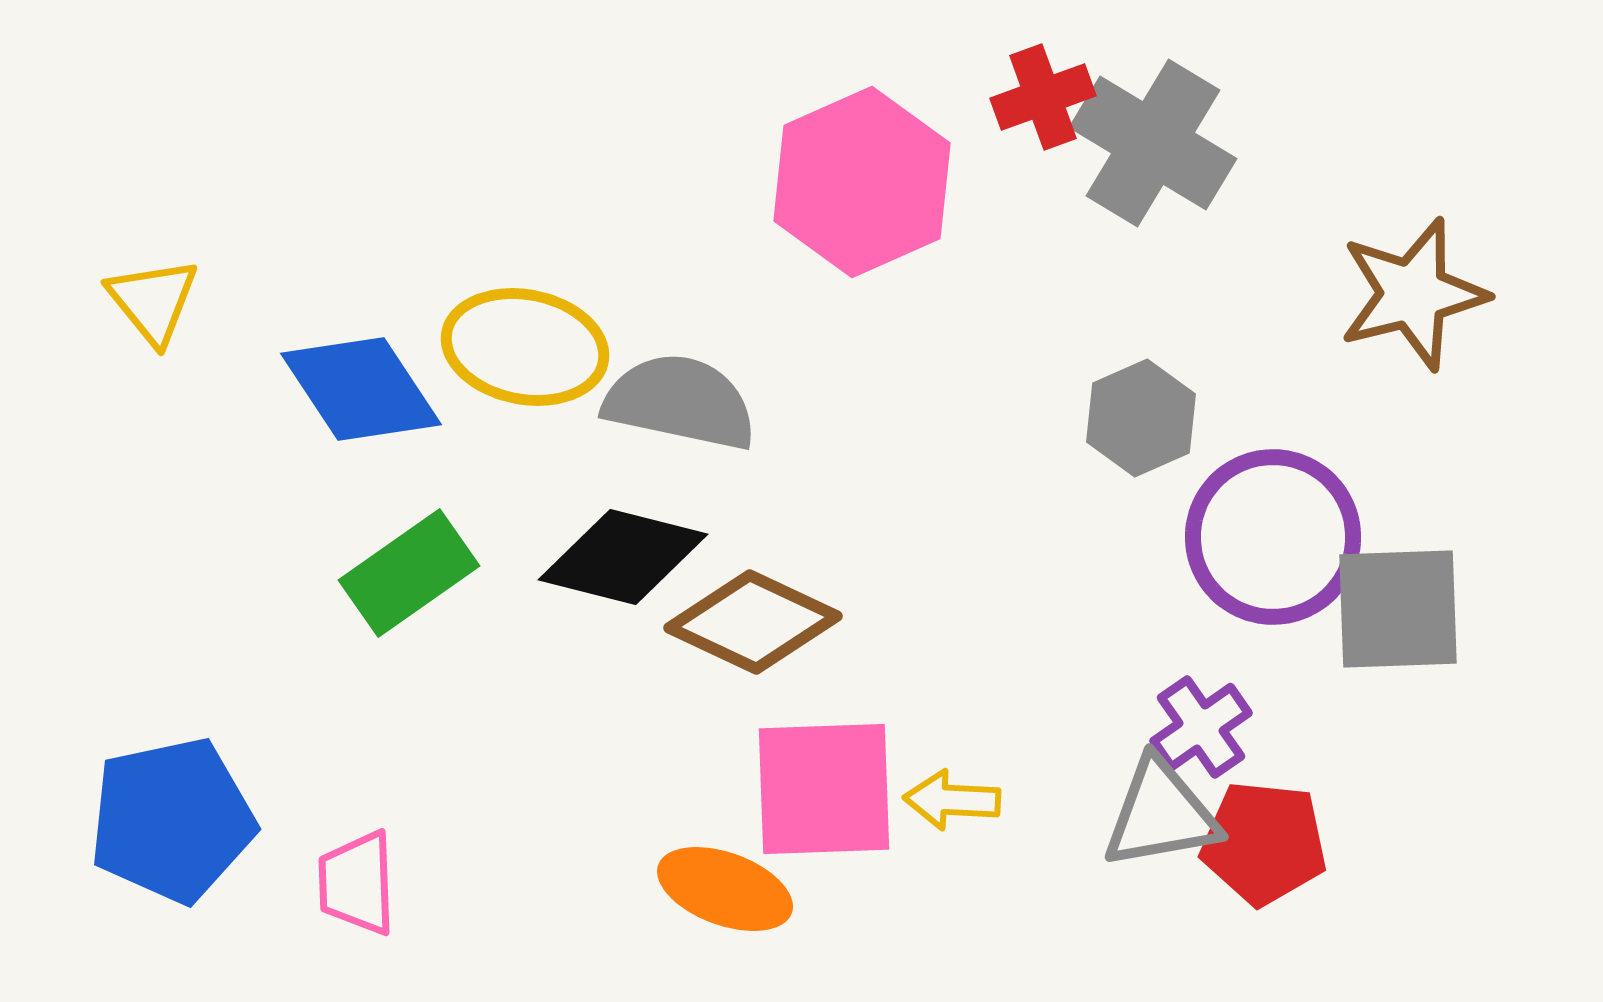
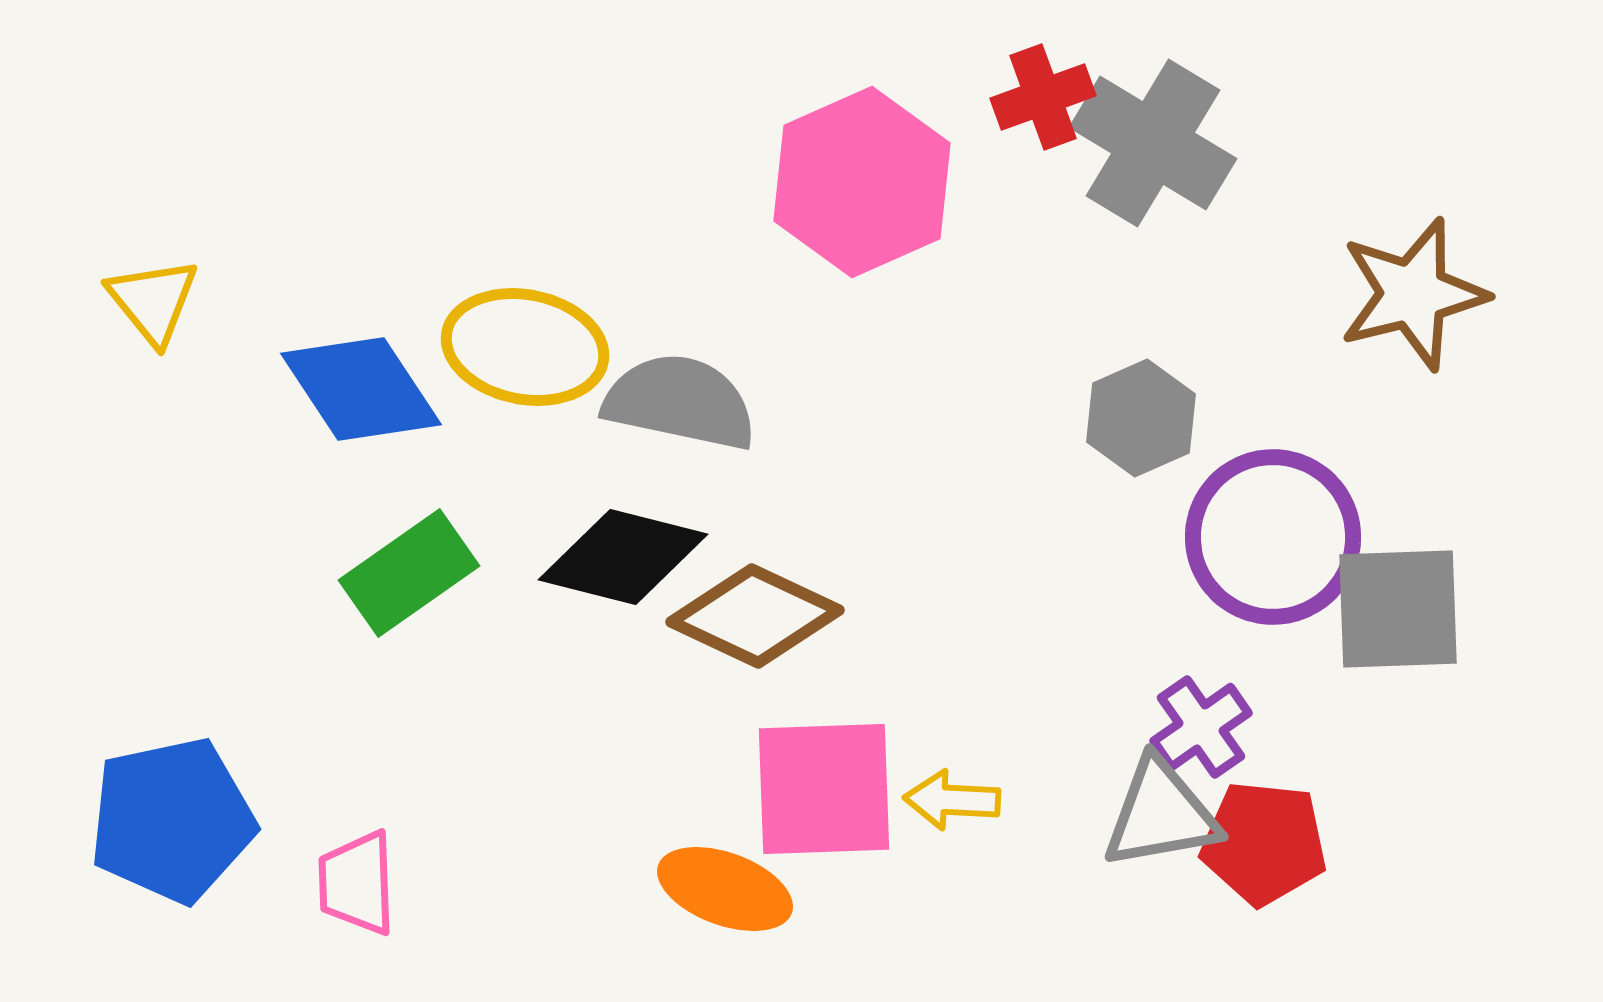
brown diamond: moved 2 px right, 6 px up
